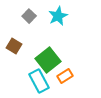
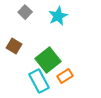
gray square: moved 4 px left, 4 px up
